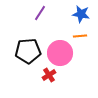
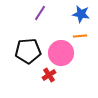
pink circle: moved 1 px right
